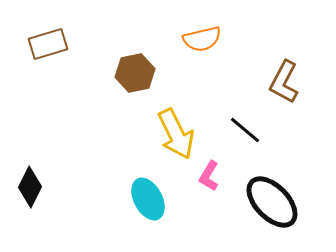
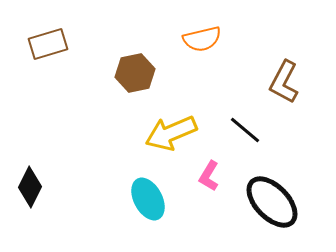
yellow arrow: moved 5 px left, 1 px up; rotated 93 degrees clockwise
